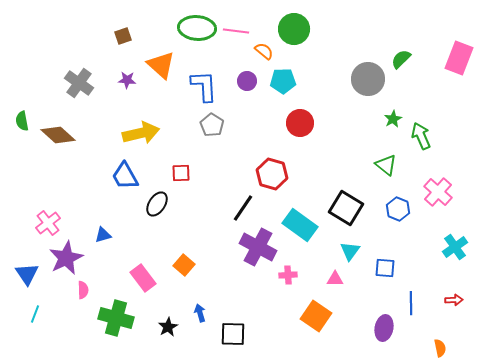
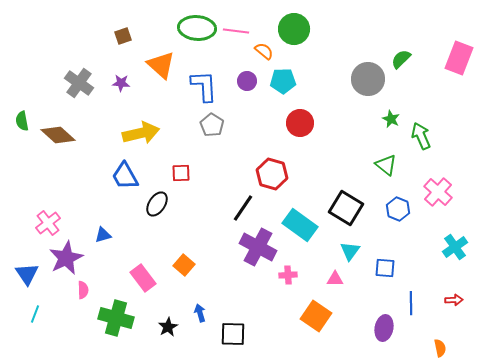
purple star at (127, 80): moved 6 px left, 3 px down
green star at (393, 119): moved 2 px left; rotated 18 degrees counterclockwise
